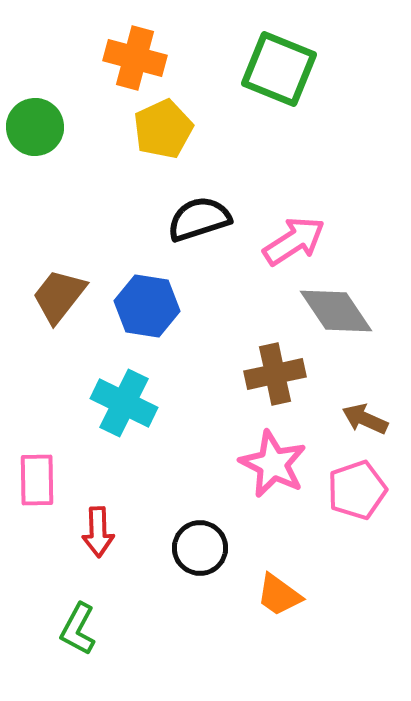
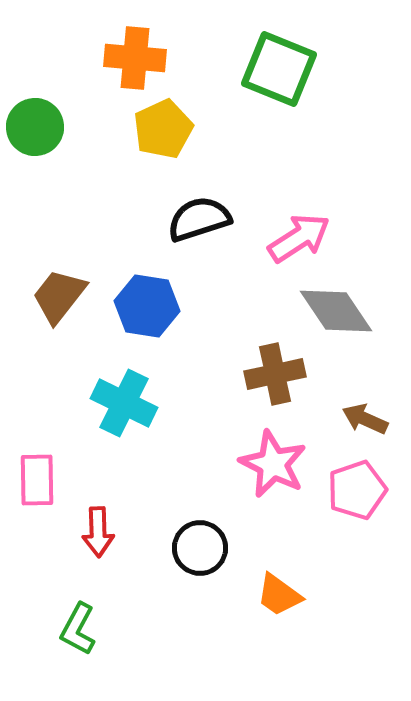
orange cross: rotated 10 degrees counterclockwise
pink arrow: moved 5 px right, 3 px up
